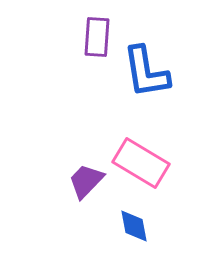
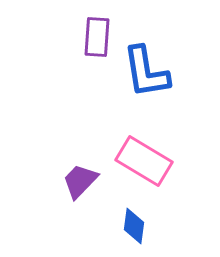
pink rectangle: moved 3 px right, 2 px up
purple trapezoid: moved 6 px left
blue diamond: rotated 18 degrees clockwise
